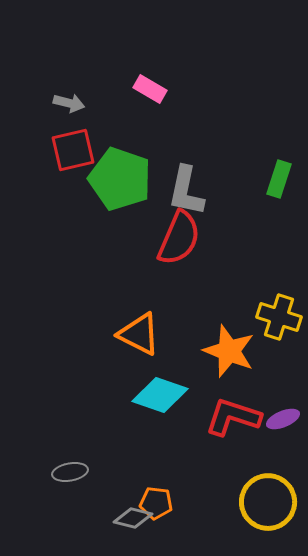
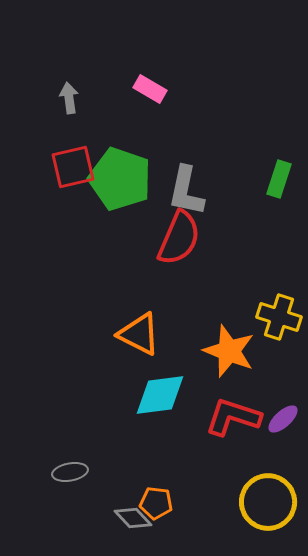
gray arrow: moved 5 px up; rotated 112 degrees counterclockwise
red square: moved 17 px down
cyan diamond: rotated 26 degrees counterclockwise
purple ellipse: rotated 20 degrees counterclockwise
gray diamond: rotated 33 degrees clockwise
